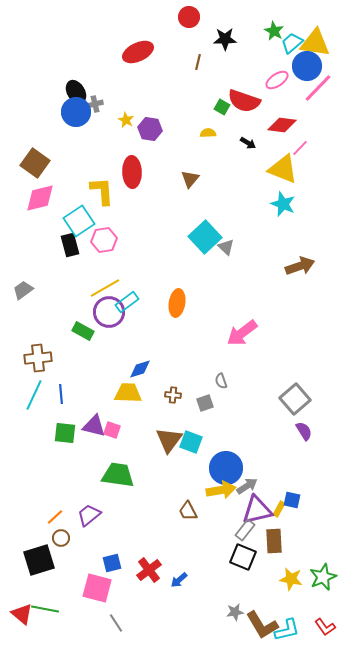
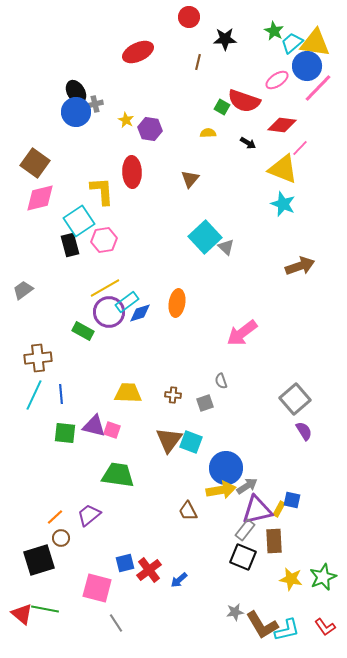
blue diamond at (140, 369): moved 56 px up
blue square at (112, 563): moved 13 px right
